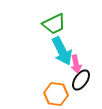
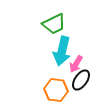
cyan arrow: rotated 40 degrees clockwise
pink arrow: rotated 42 degrees clockwise
orange hexagon: moved 4 px up
